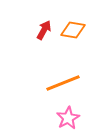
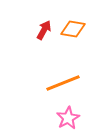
orange diamond: moved 1 px up
